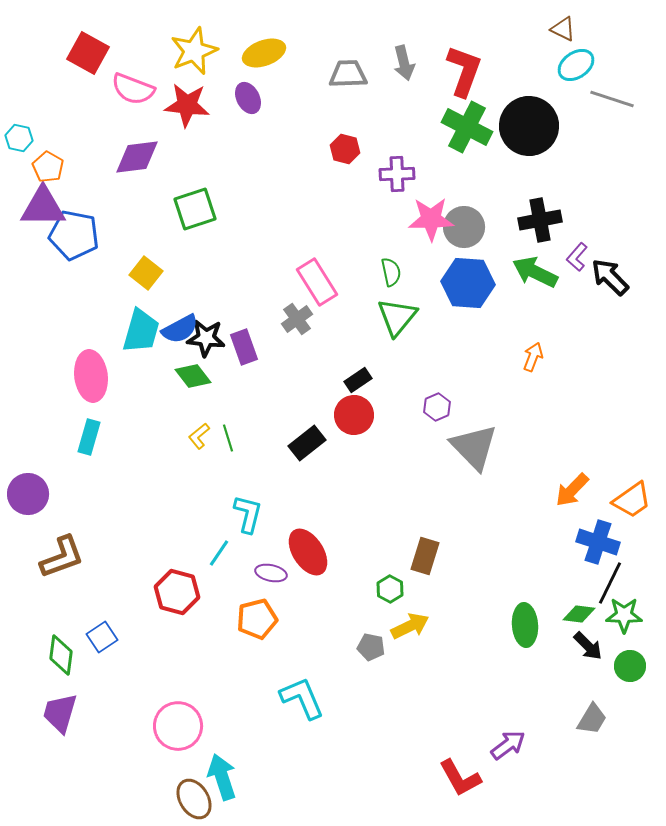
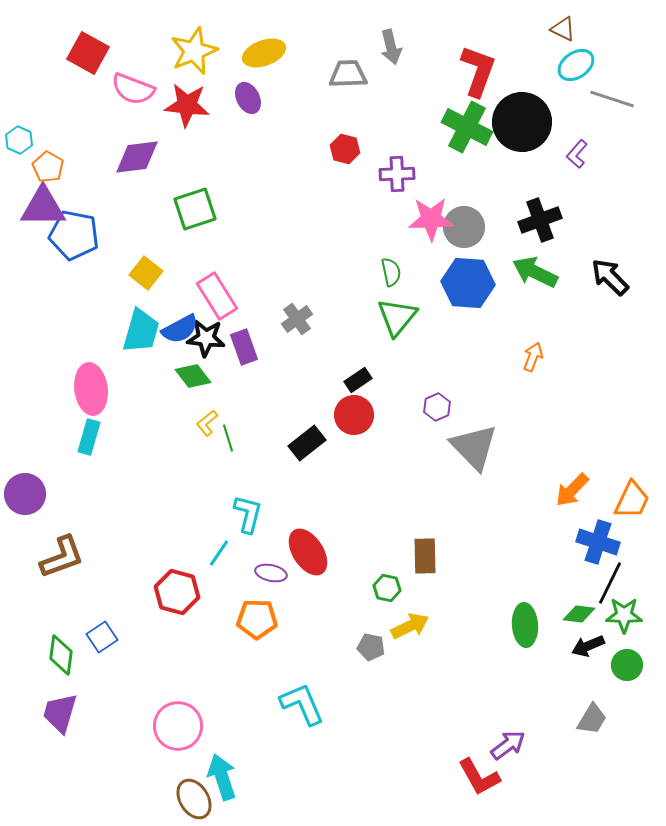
gray arrow at (404, 63): moved 13 px left, 16 px up
red L-shape at (464, 71): moved 14 px right
black circle at (529, 126): moved 7 px left, 4 px up
cyan hexagon at (19, 138): moved 2 px down; rotated 12 degrees clockwise
black cross at (540, 220): rotated 9 degrees counterclockwise
purple L-shape at (577, 257): moved 103 px up
pink rectangle at (317, 282): moved 100 px left, 14 px down
pink ellipse at (91, 376): moved 13 px down
yellow L-shape at (199, 436): moved 8 px right, 13 px up
purple circle at (28, 494): moved 3 px left
orange trapezoid at (632, 500): rotated 30 degrees counterclockwise
brown rectangle at (425, 556): rotated 18 degrees counterclockwise
green hexagon at (390, 589): moved 3 px left, 1 px up; rotated 16 degrees counterclockwise
orange pentagon at (257, 619): rotated 15 degrees clockwise
black arrow at (588, 646): rotated 112 degrees clockwise
green circle at (630, 666): moved 3 px left, 1 px up
cyan L-shape at (302, 698): moved 6 px down
red L-shape at (460, 778): moved 19 px right, 1 px up
